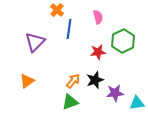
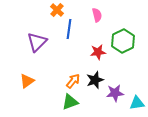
pink semicircle: moved 1 px left, 2 px up
purple triangle: moved 2 px right
